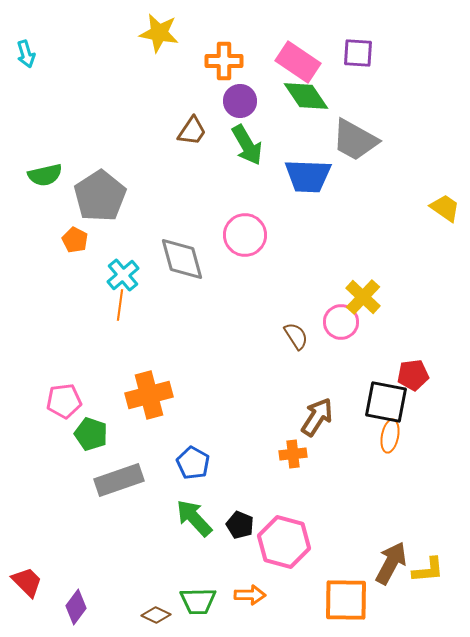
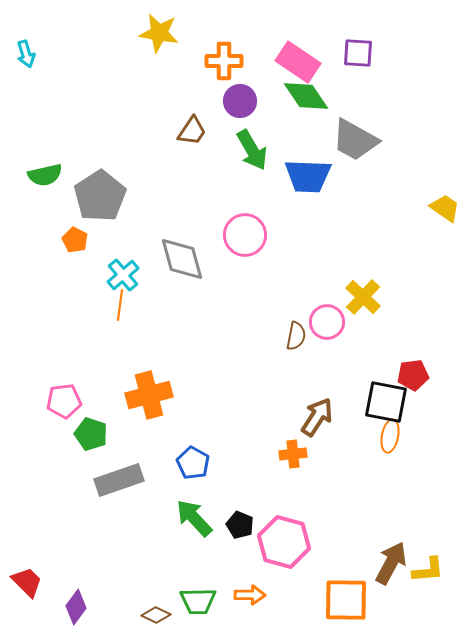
green arrow at (247, 145): moved 5 px right, 5 px down
pink circle at (341, 322): moved 14 px left
brown semicircle at (296, 336): rotated 44 degrees clockwise
